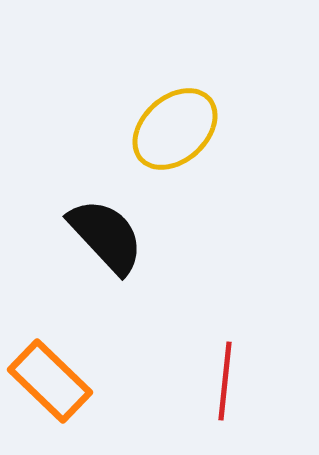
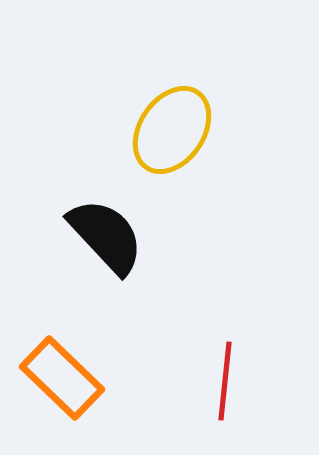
yellow ellipse: moved 3 px left, 1 px down; rotated 14 degrees counterclockwise
orange rectangle: moved 12 px right, 3 px up
